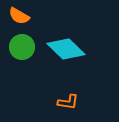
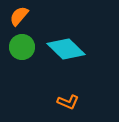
orange semicircle: rotated 100 degrees clockwise
orange L-shape: rotated 15 degrees clockwise
